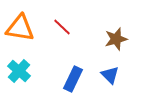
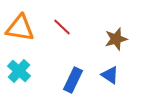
blue triangle: rotated 12 degrees counterclockwise
blue rectangle: moved 1 px down
